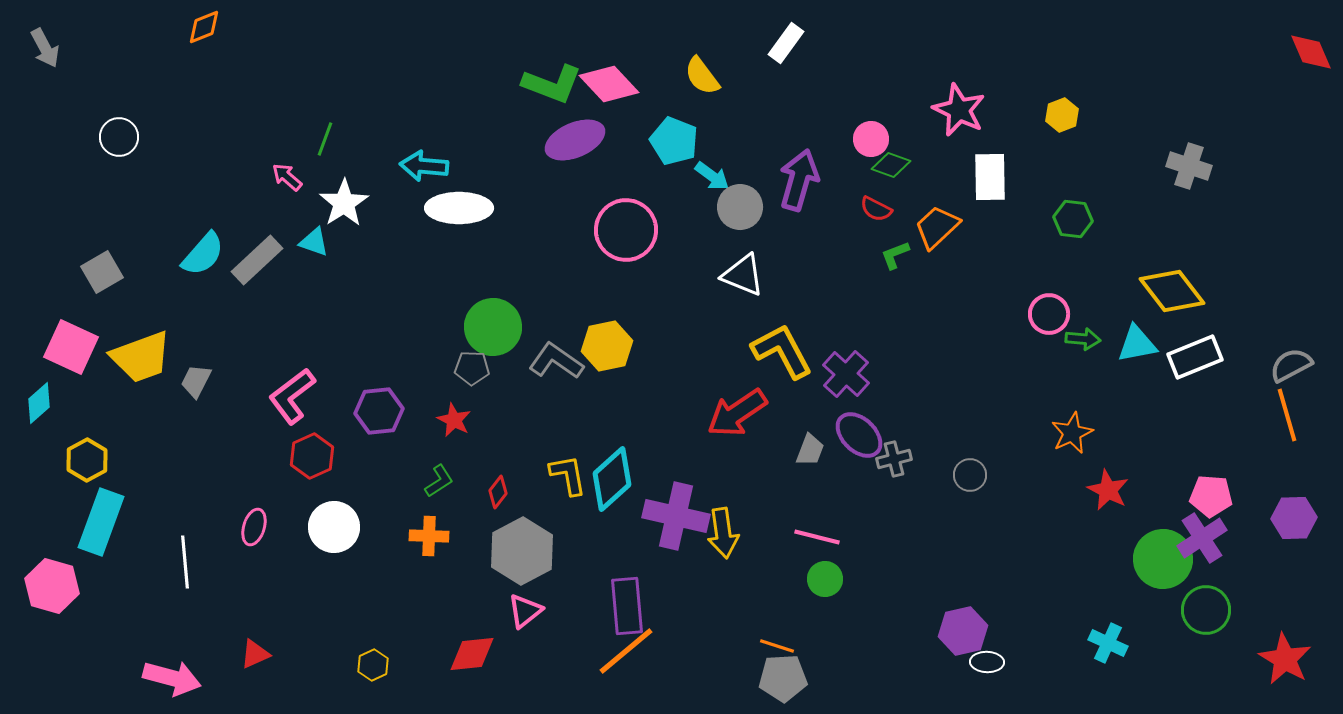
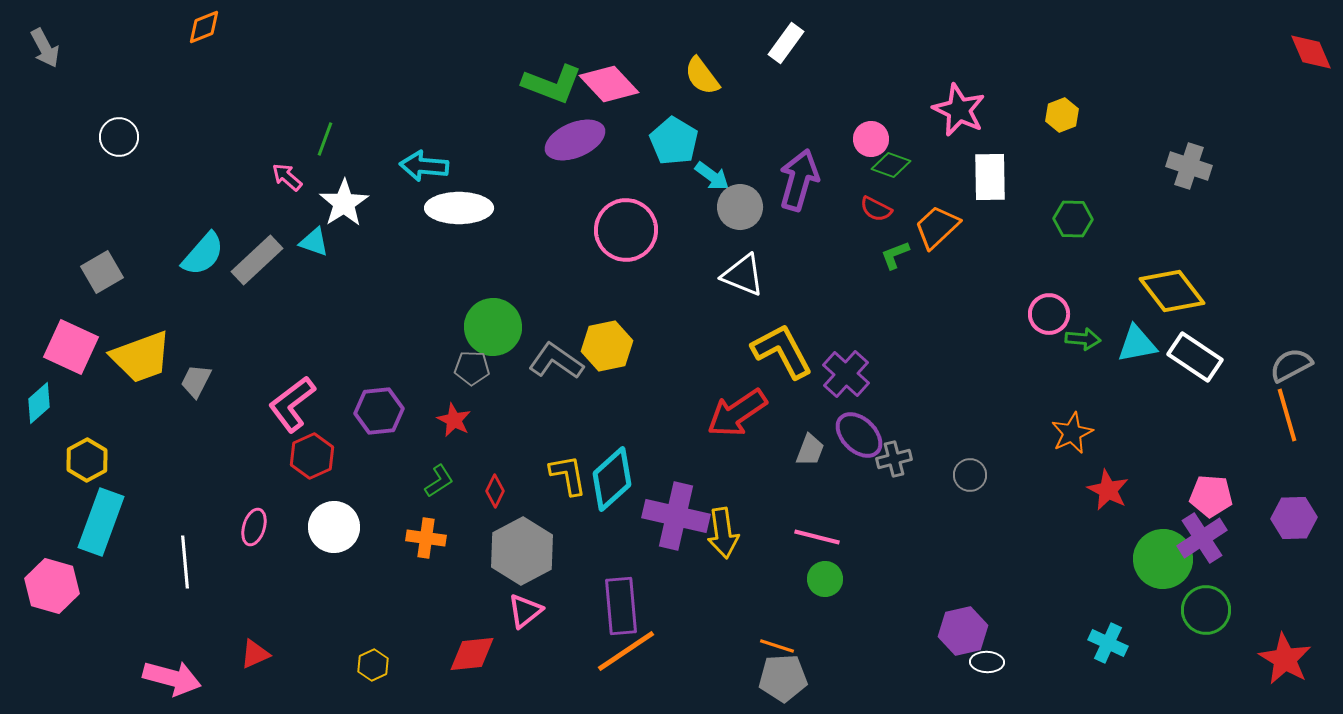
cyan pentagon at (674, 141): rotated 9 degrees clockwise
green hexagon at (1073, 219): rotated 6 degrees counterclockwise
white rectangle at (1195, 357): rotated 56 degrees clockwise
pink L-shape at (292, 396): moved 8 px down
red diamond at (498, 492): moved 3 px left, 1 px up; rotated 12 degrees counterclockwise
orange cross at (429, 536): moved 3 px left, 2 px down; rotated 6 degrees clockwise
purple rectangle at (627, 606): moved 6 px left
orange line at (626, 651): rotated 6 degrees clockwise
